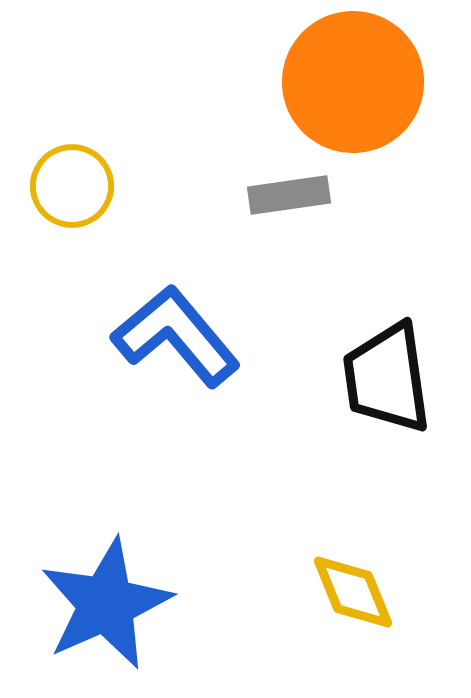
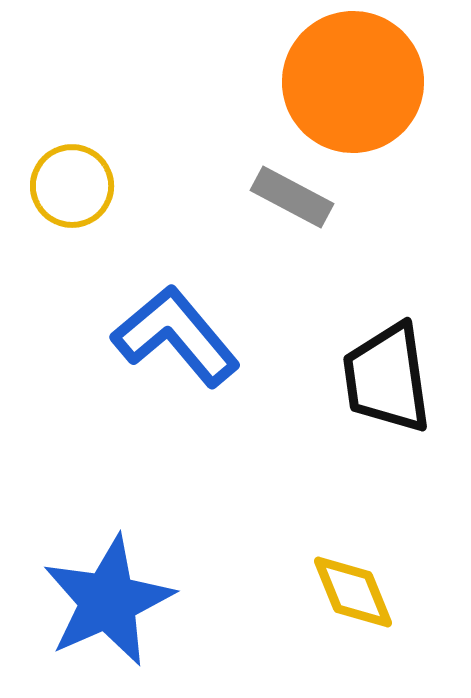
gray rectangle: moved 3 px right, 2 px down; rotated 36 degrees clockwise
blue star: moved 2 px right, 3 px up
